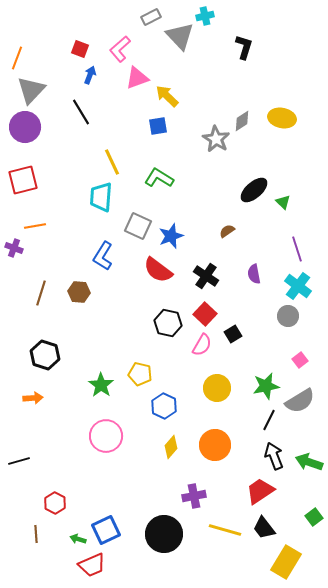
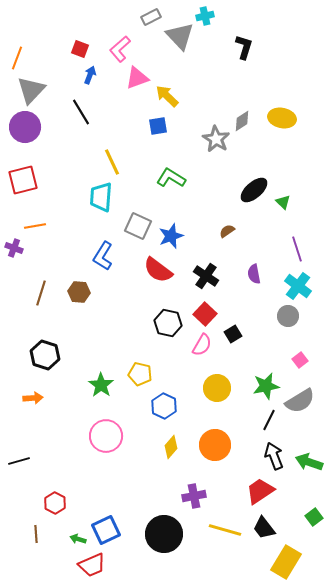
green L-shape at (159, 178): moved 12 px right
